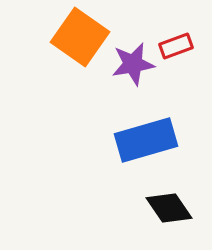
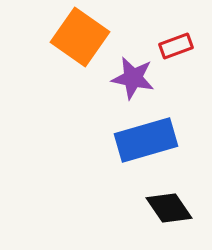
purple star: moved 14 px down; rotated 21 degrees clockwise
